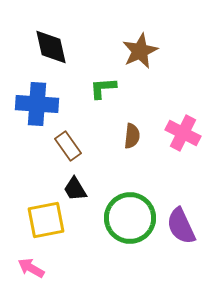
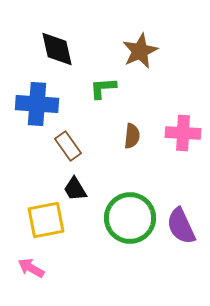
black diamond: moved 6 px right, 2 px down
pink cross: rotated 24 degrees counterclockwise
